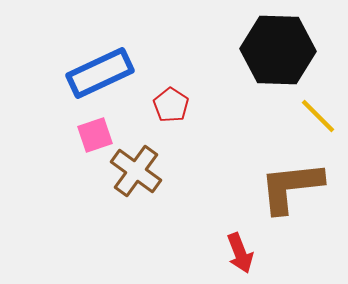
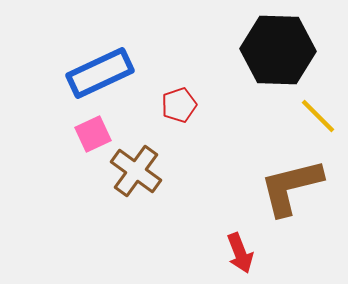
red pentagon: moved 8 px right; rotated 20 degrees clockwise
pink square: moved 2 px left, 1 px up; rotated 6 degrees counterclockwise
brown L-shape: rotated 8 degrees counterclockwise
